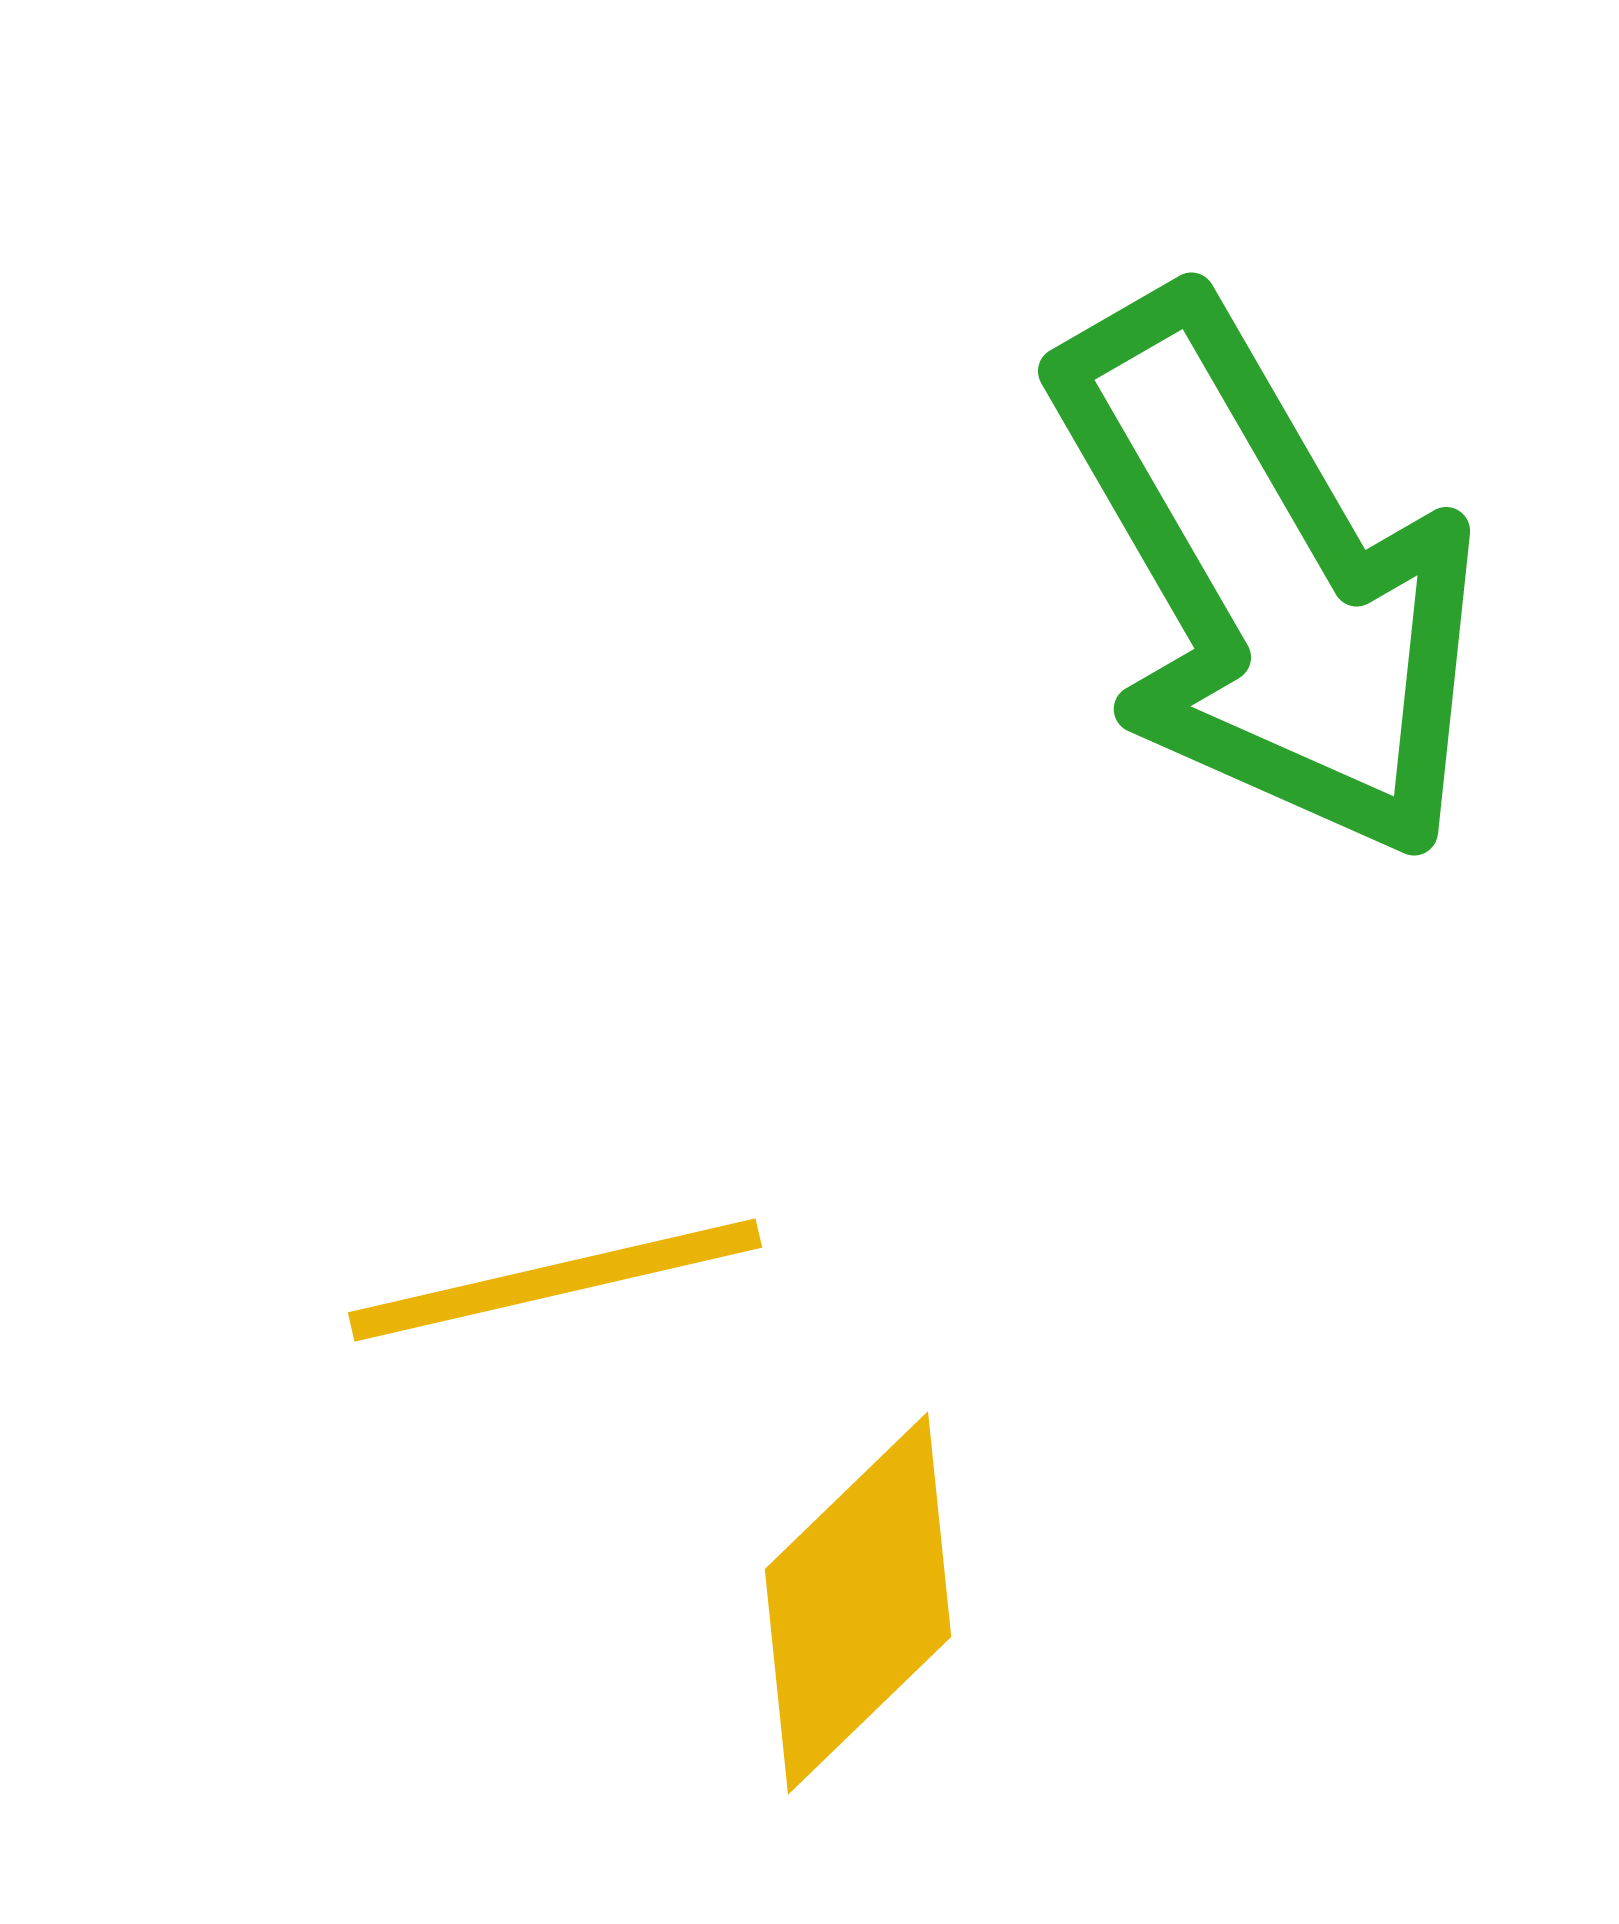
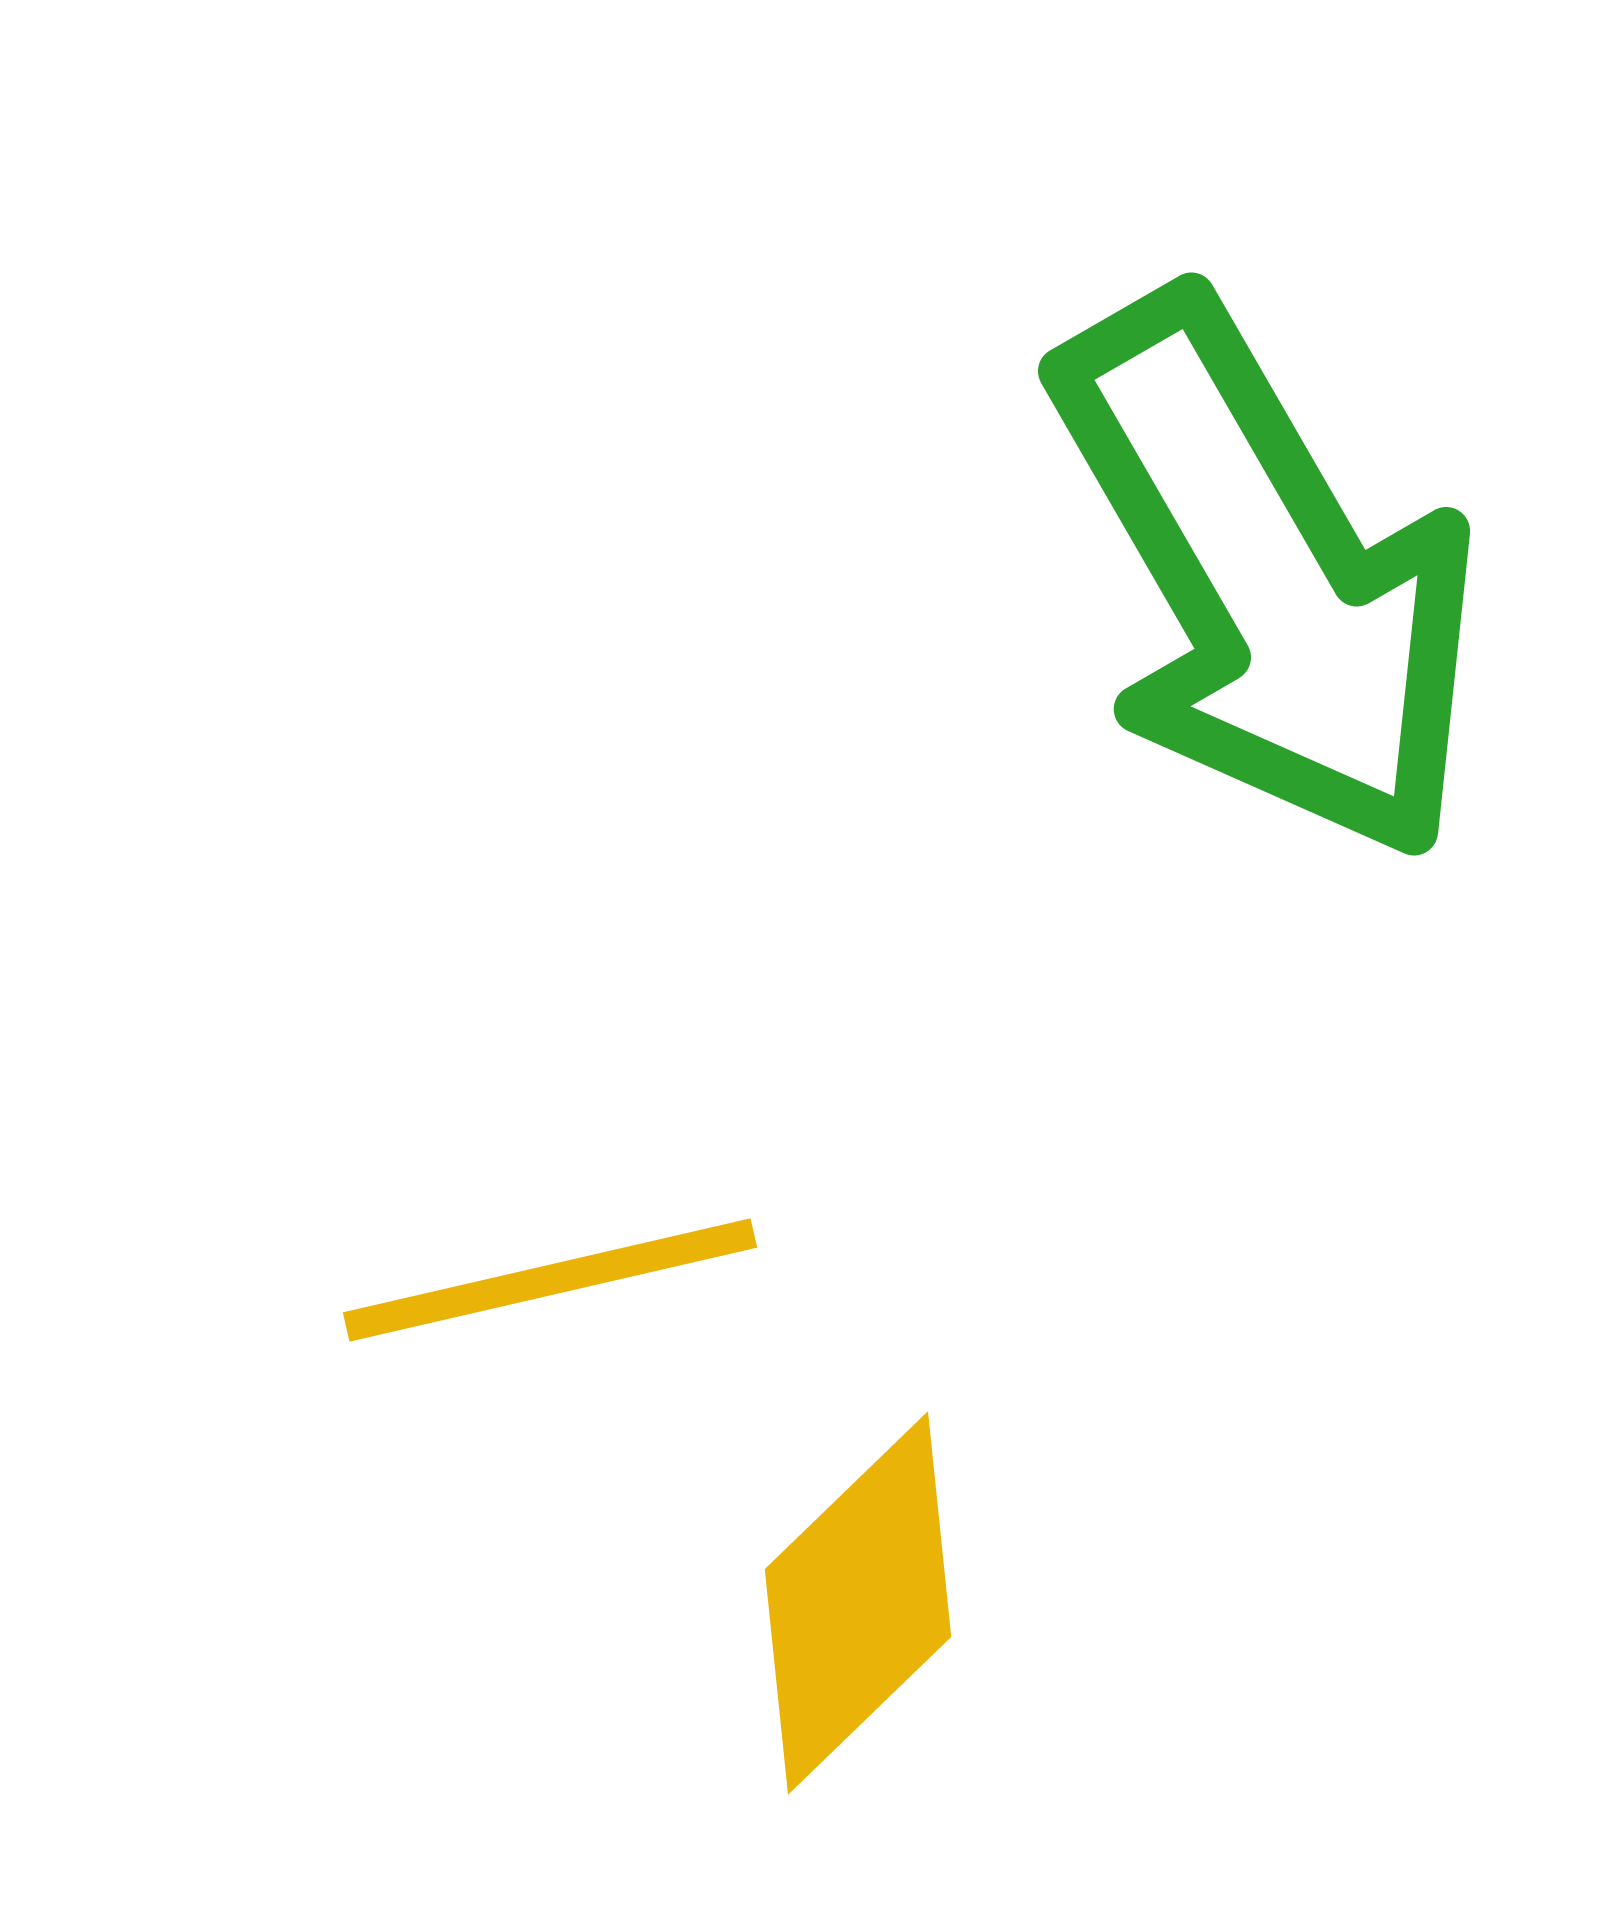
yellow line: moved 5 px left
